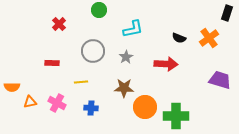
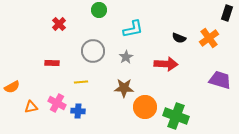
orange semicircle: rotated 28 degrees counterclockwise
orange triangle: moved 1 px right, 5 px down
blue cross: moved 13 px left, 3 px down
green cross: rotated 20 degrees clockwise
